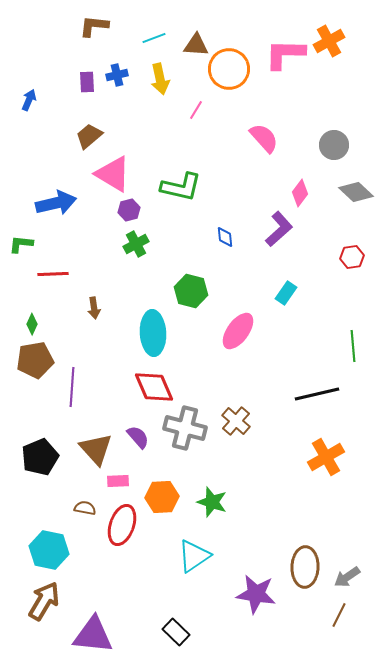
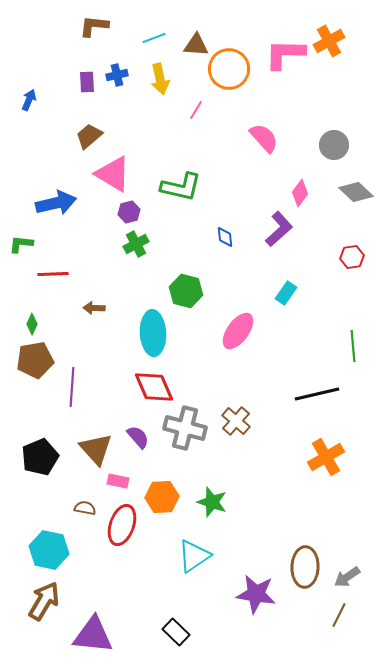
purple hexagon at (129, 210): moved 2 px down
green hexagon at (191, 291): moved 5 px left
brown arrow at (94, 308): rotated 100 degrees clockwise
pink rectangle at (118, 481): rotated 15 degrees clockwise
